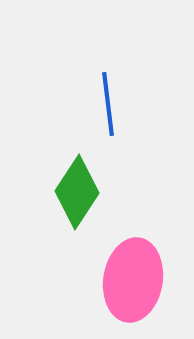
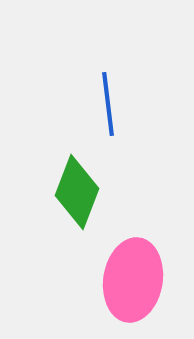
green diamond: rotated 12 degrees counterclockwise
